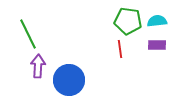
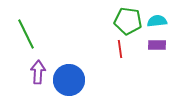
green line: moved 2 px left
purple arrow: moved 6 px down
